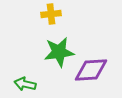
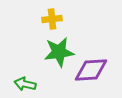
yellow cross: moved 1 px right, 5 px down
